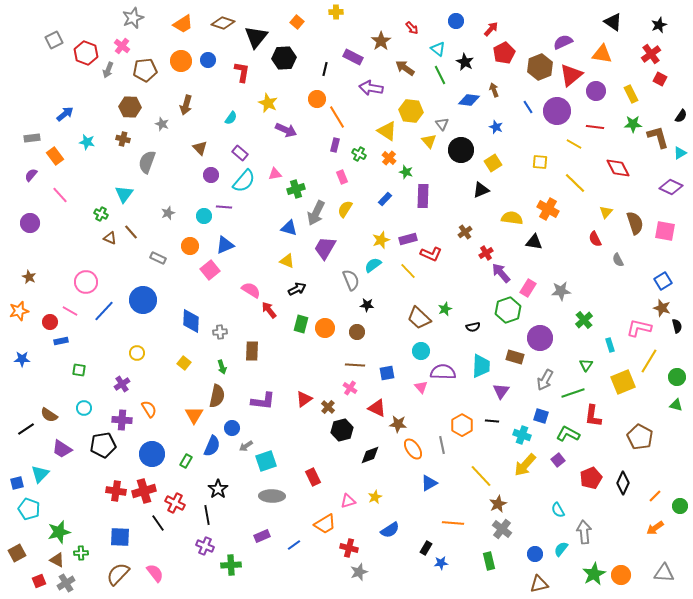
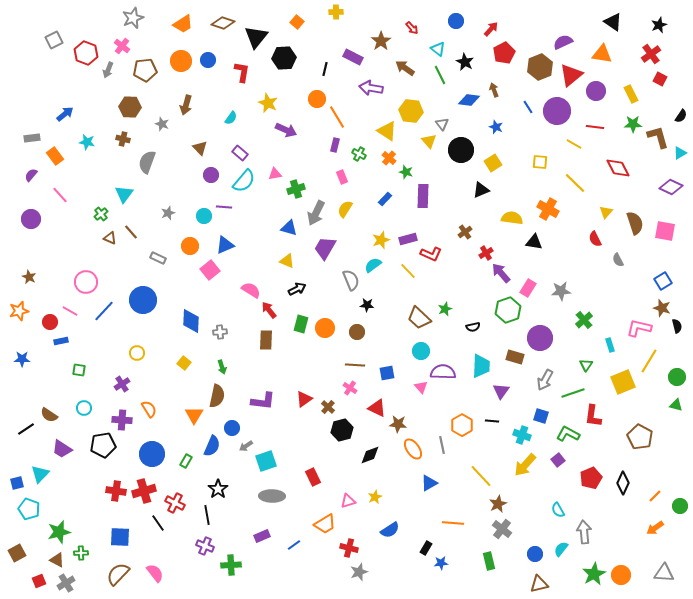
green cross at (101, 214): rotated 24 degrees clockwise
purple circle at (30, 223): moved 1 px right, 4 px up
brown rectangle at (252, 351): moved 14 px right, 11 px up
